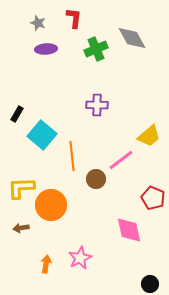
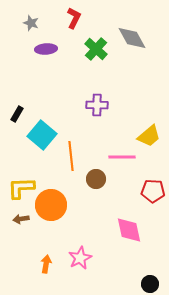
red L-shape: rotated 20 degrees clockwise
gray star: moved 7 px left
green cross: rotated 25 degrees counterclockwise
orange line: moved 1 px left
pink line: moved 1 px right, 3 px up; rotated 36 degrees clockwise
red pentagon: moved 7 px up; rotated 20 degrees counterclockwise
brown arrow: moved 9 px up
